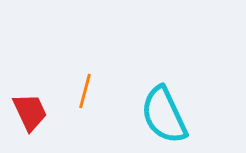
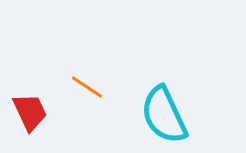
orange line: moved 2 px right, 4 px up; rotated 72 degrees counterclockwise
